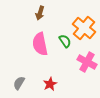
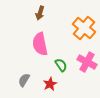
green semicircle: moved 4 px left, 24 px down
gray semicircle: moved 5 px right, 3 px up
